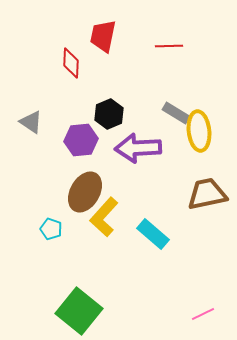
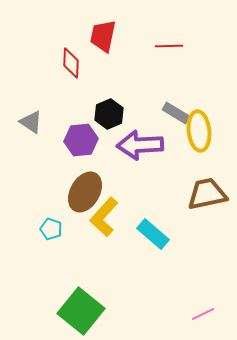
purple arrow: moved 2 px right, 3 px up
green square: moved 2 px right
